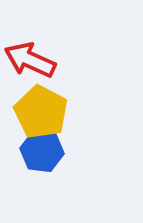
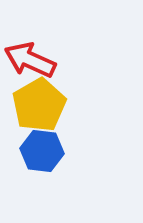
yellow pentagon: moved 2 px left, 7 px up; rotated 14 degrees clockwise
